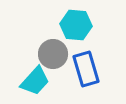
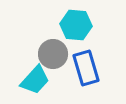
blue rectangle: moved 1 px up
cyan trapezoid: moved 1 px up
